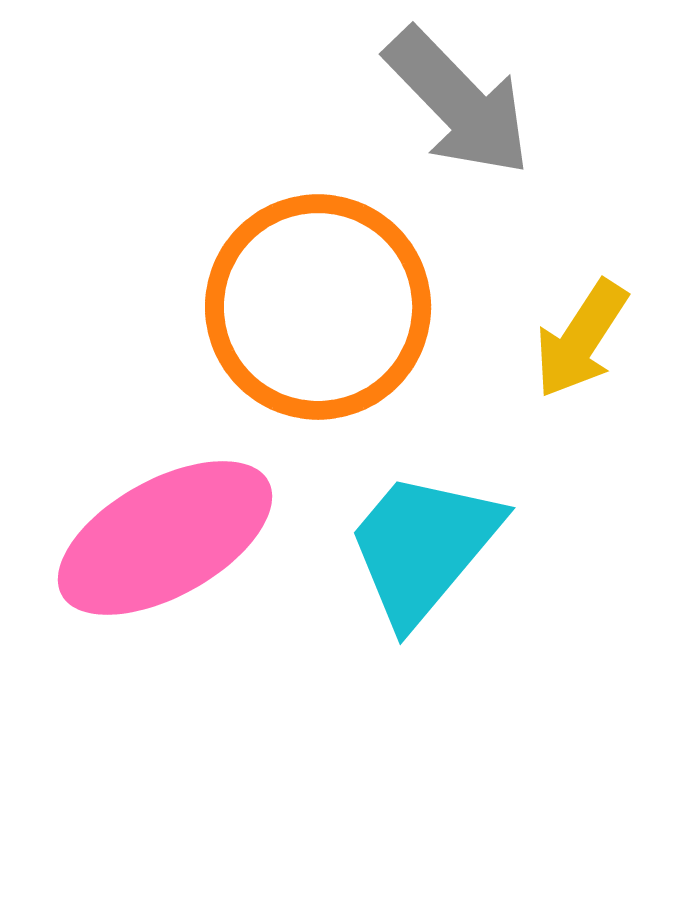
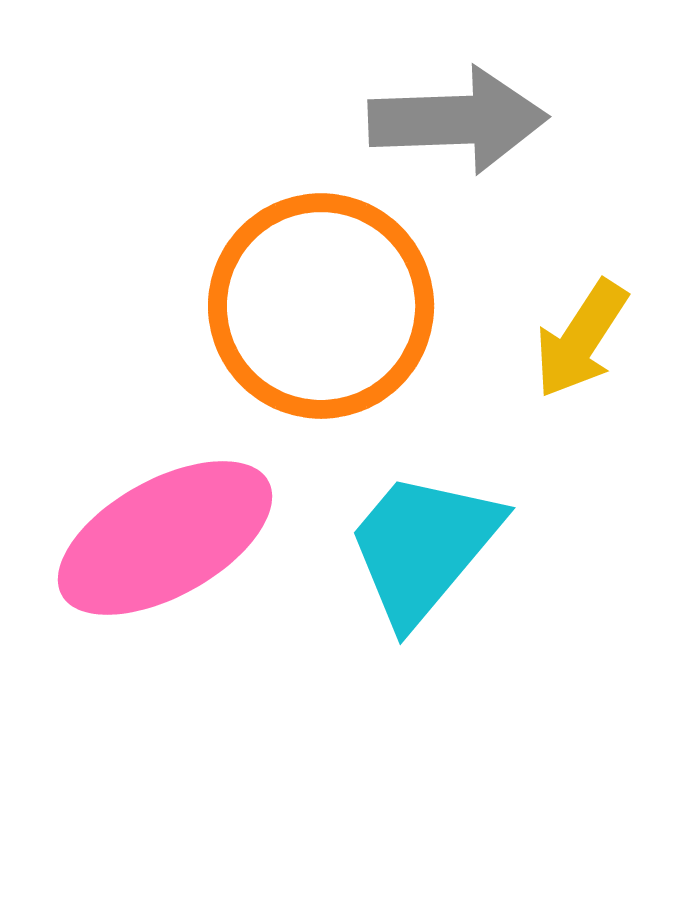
gray arrow: moved 18 px down; rotated 48 degrees counterclockwise
orange circle: moved 3 px right, 1 px up
